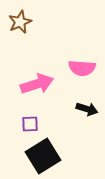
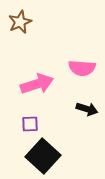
black square: rotated 16 degrees counterclockwise
